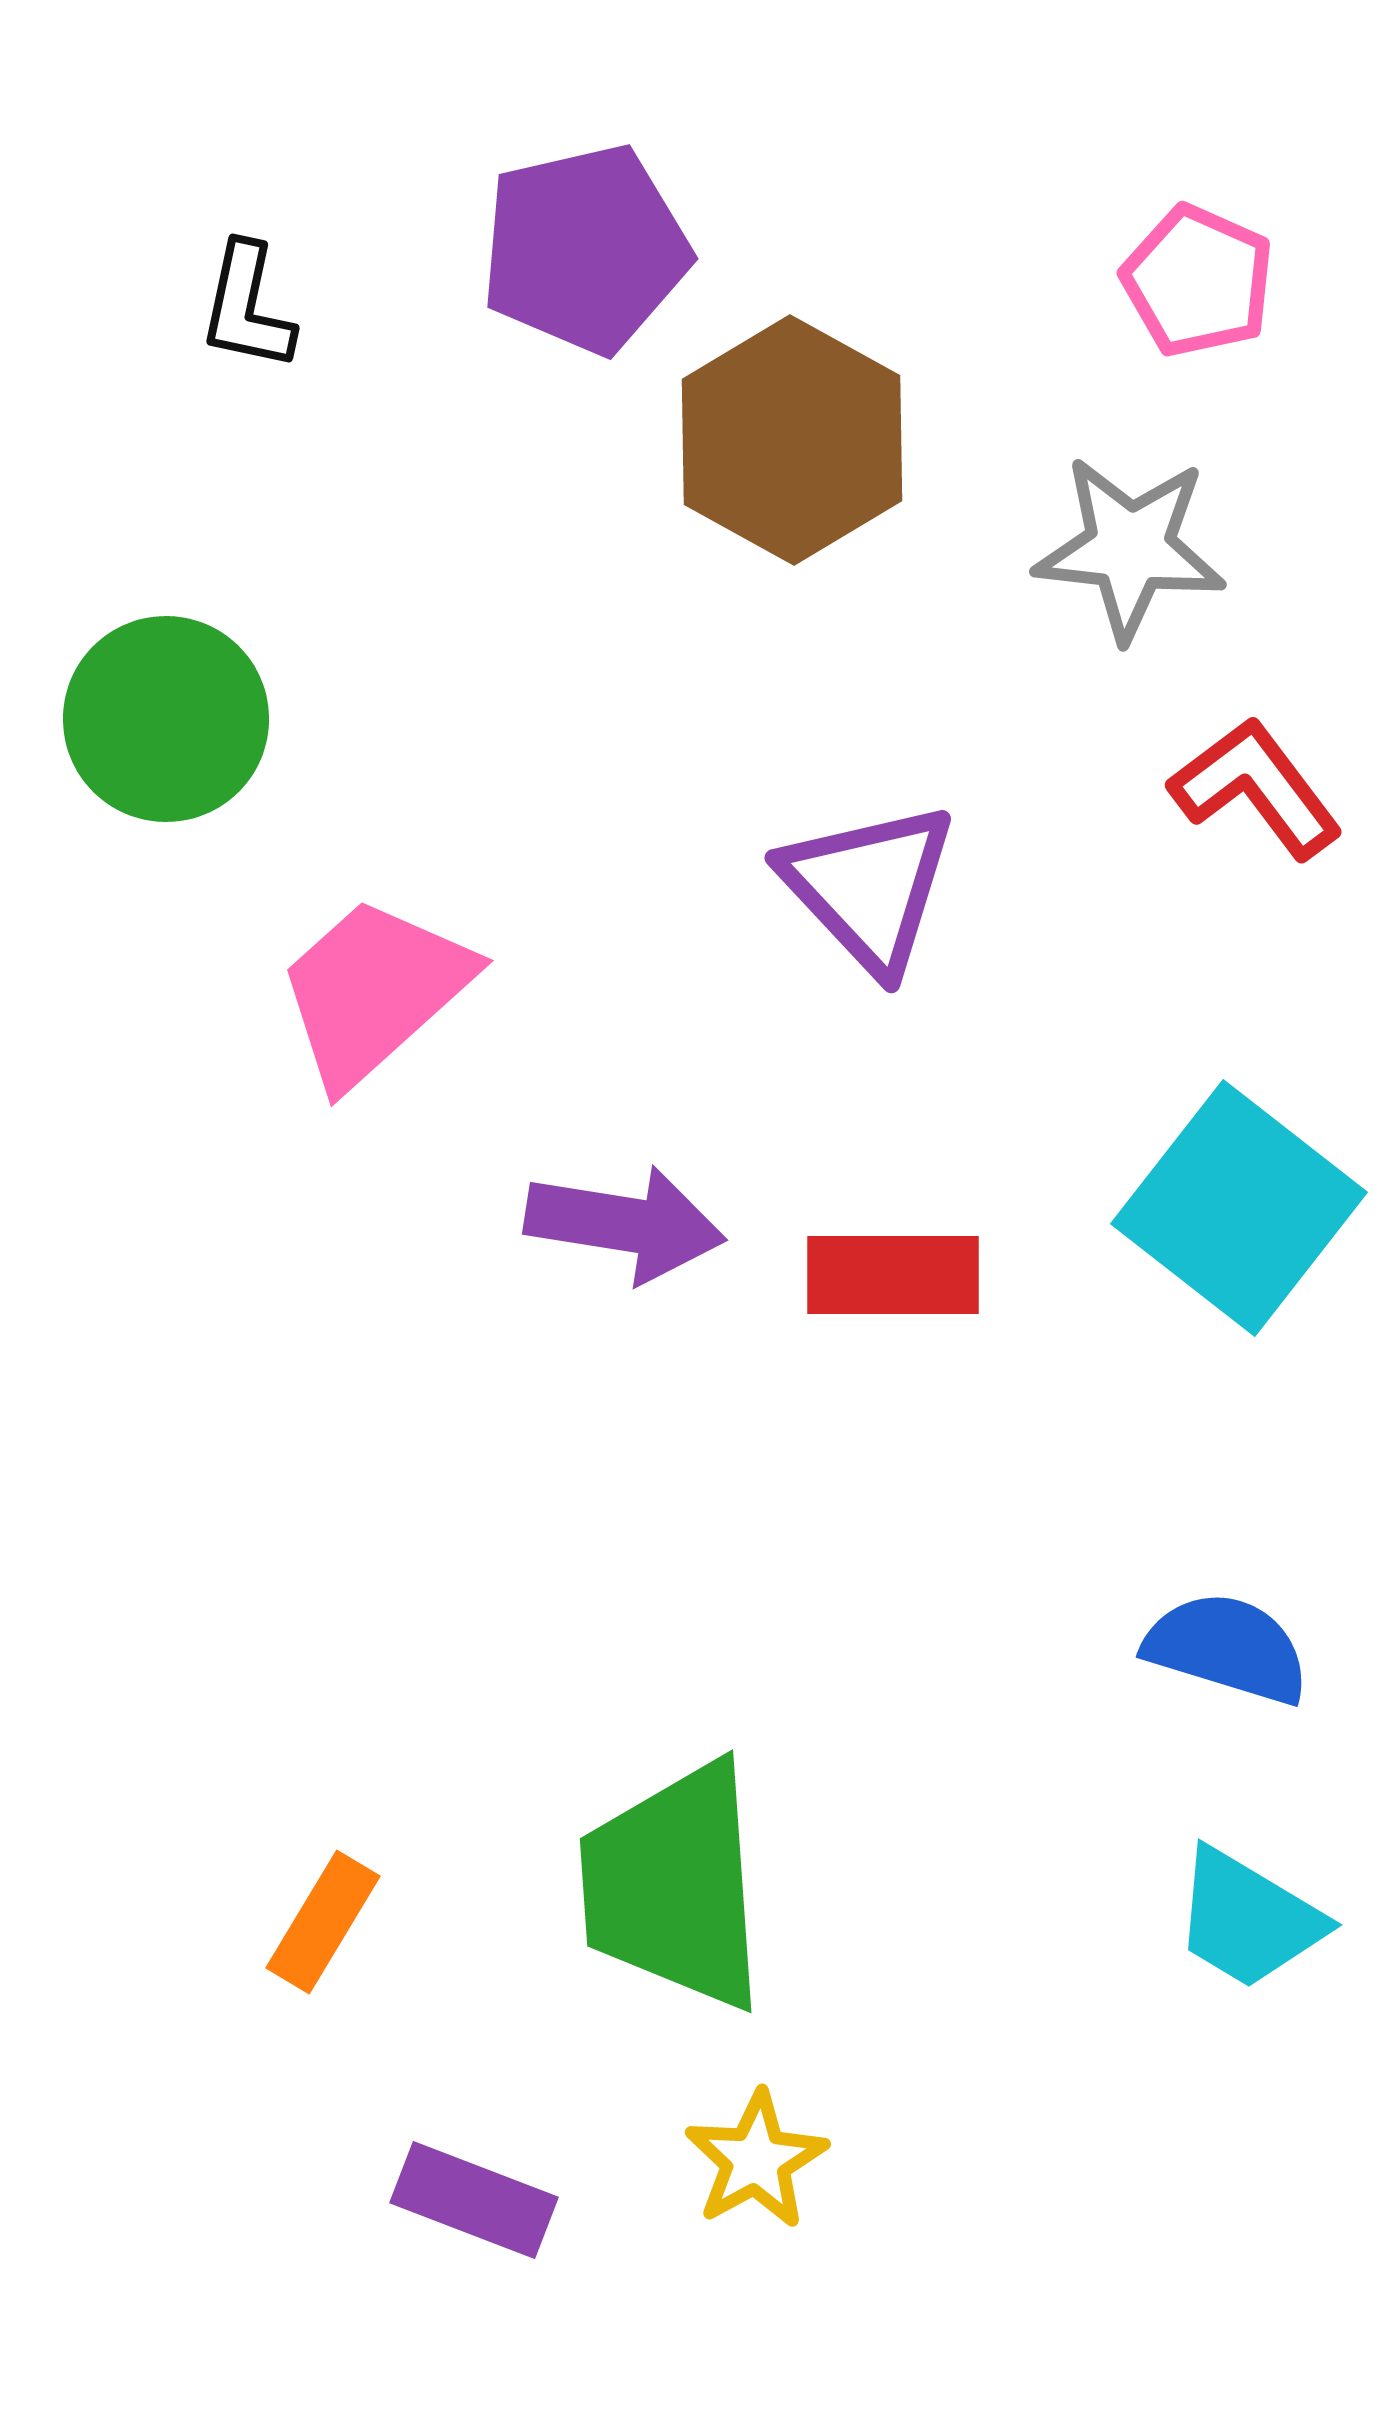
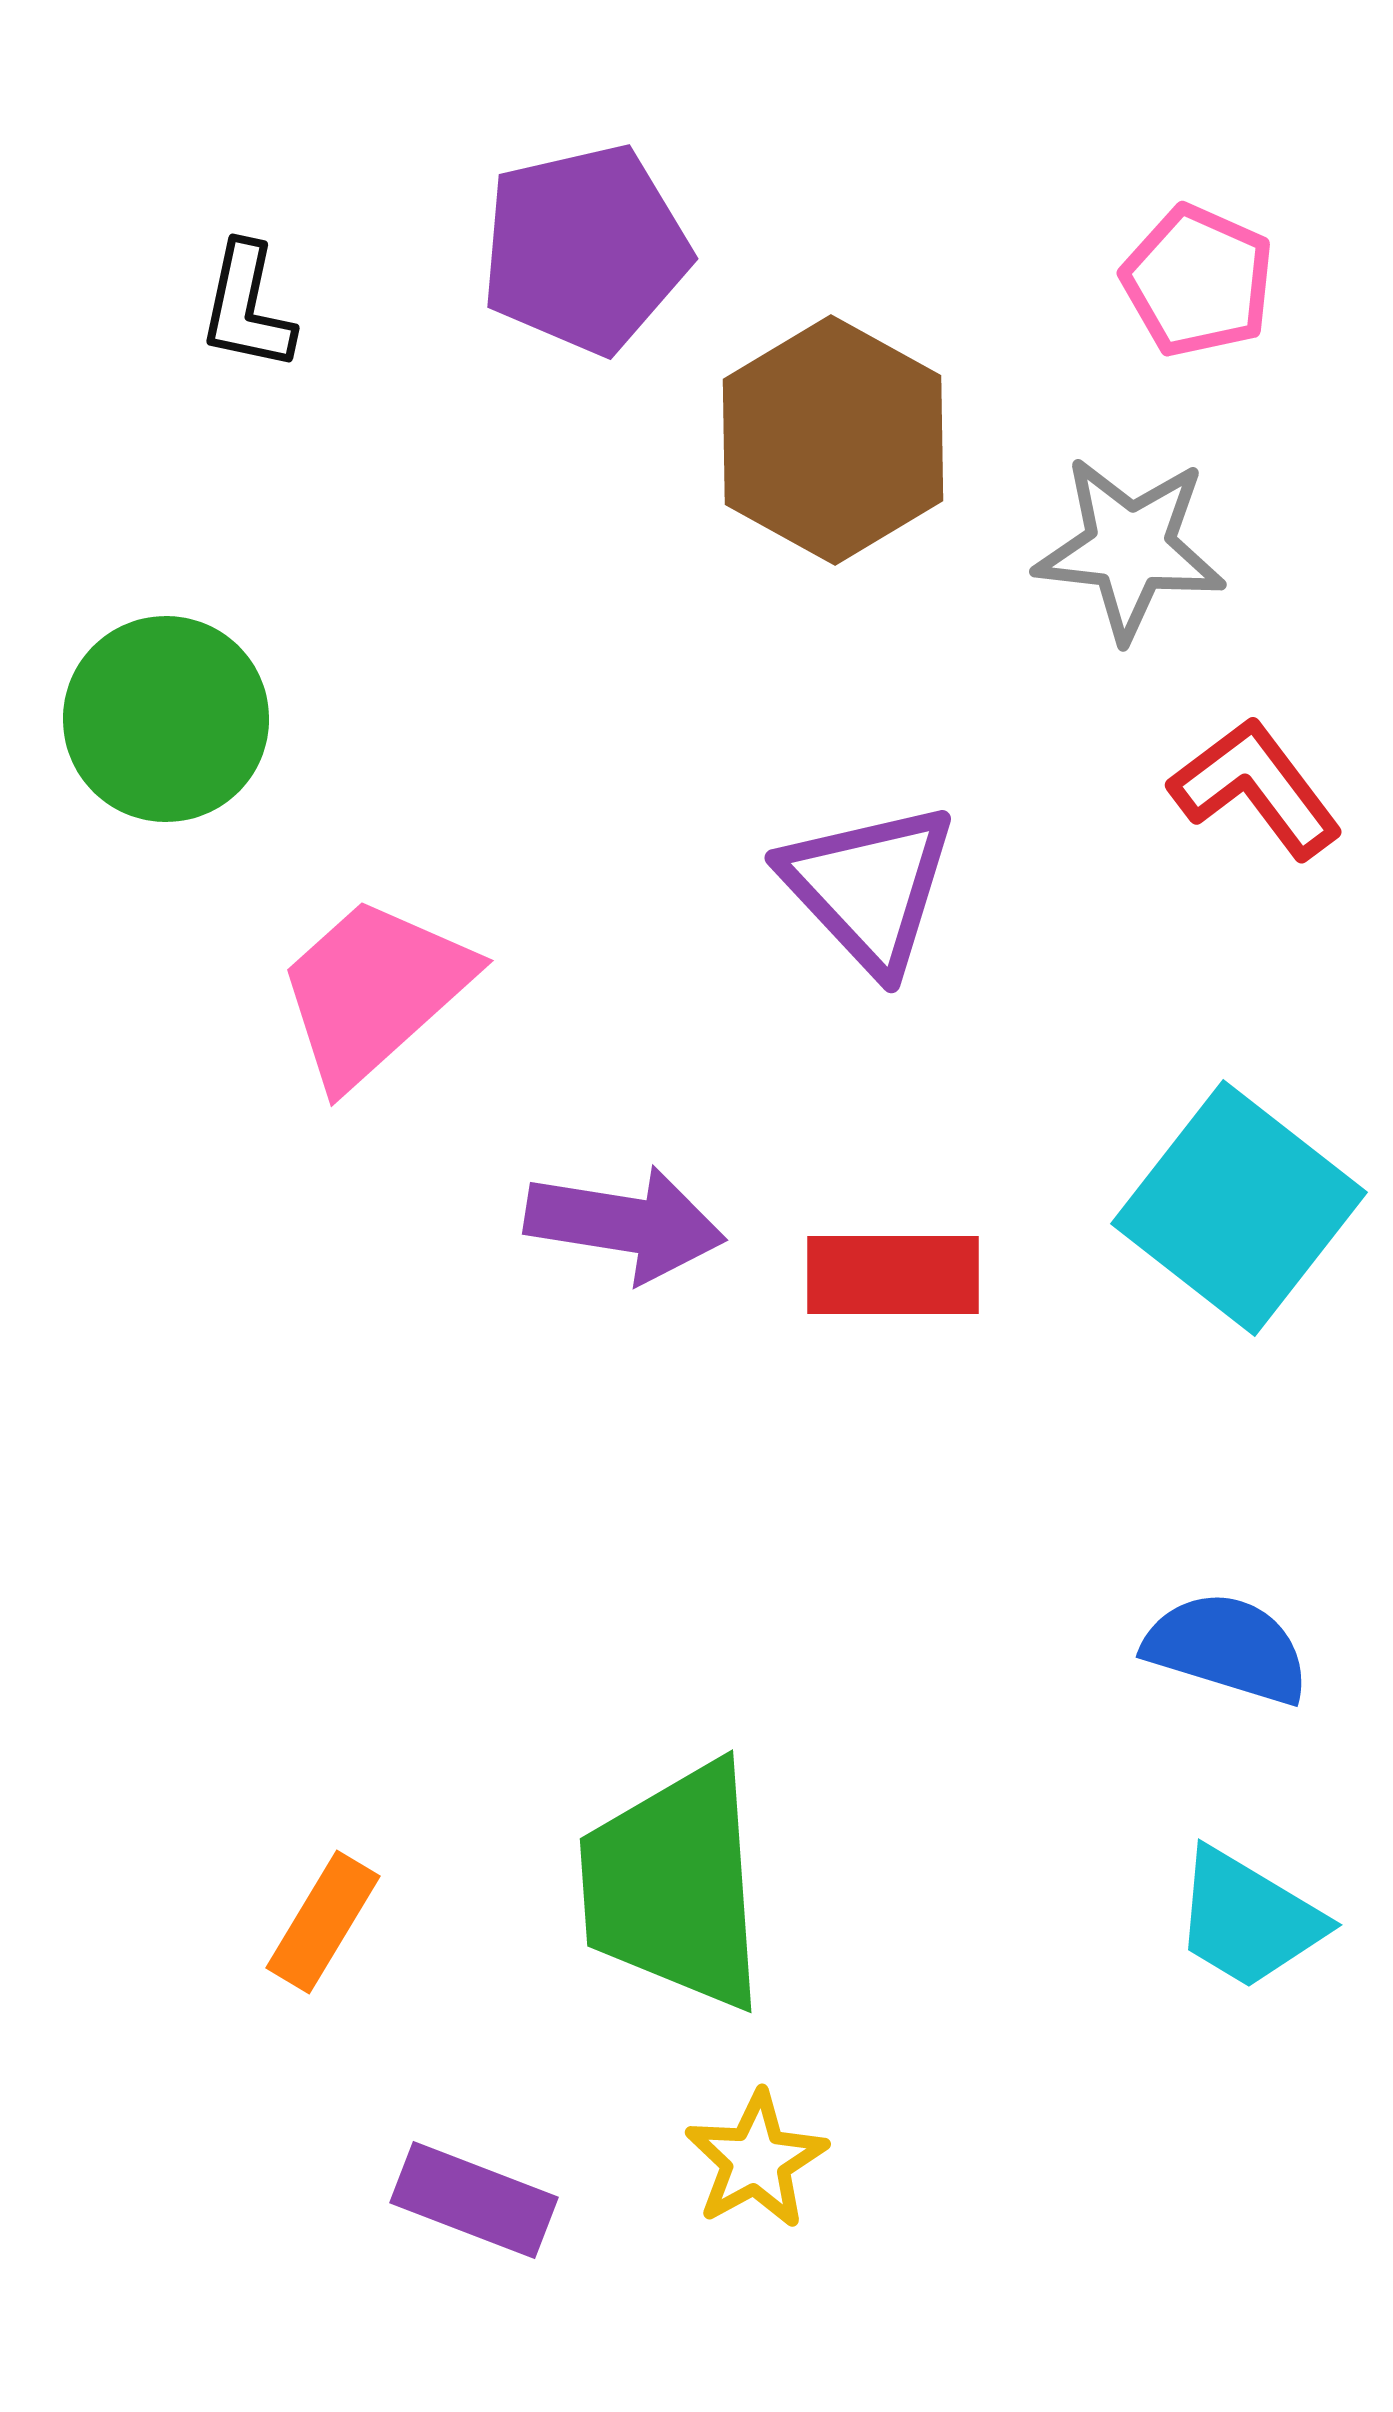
brown hexagon: moved 41 px right
